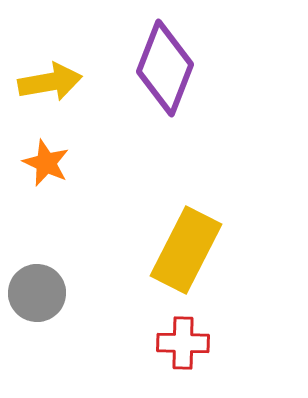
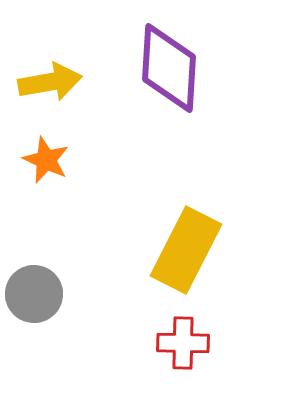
purple diamond: moved 4 px right; rotated 18 degrees counterclockwise
orange star: moved 3 px up
gray circle: moved 3 px left, 1 px down
